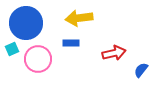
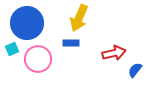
yellow arrow: rotated 60 degrees counterclockwise
blue circle: moved 1 px right
blue semicircle: moved 6 px left
